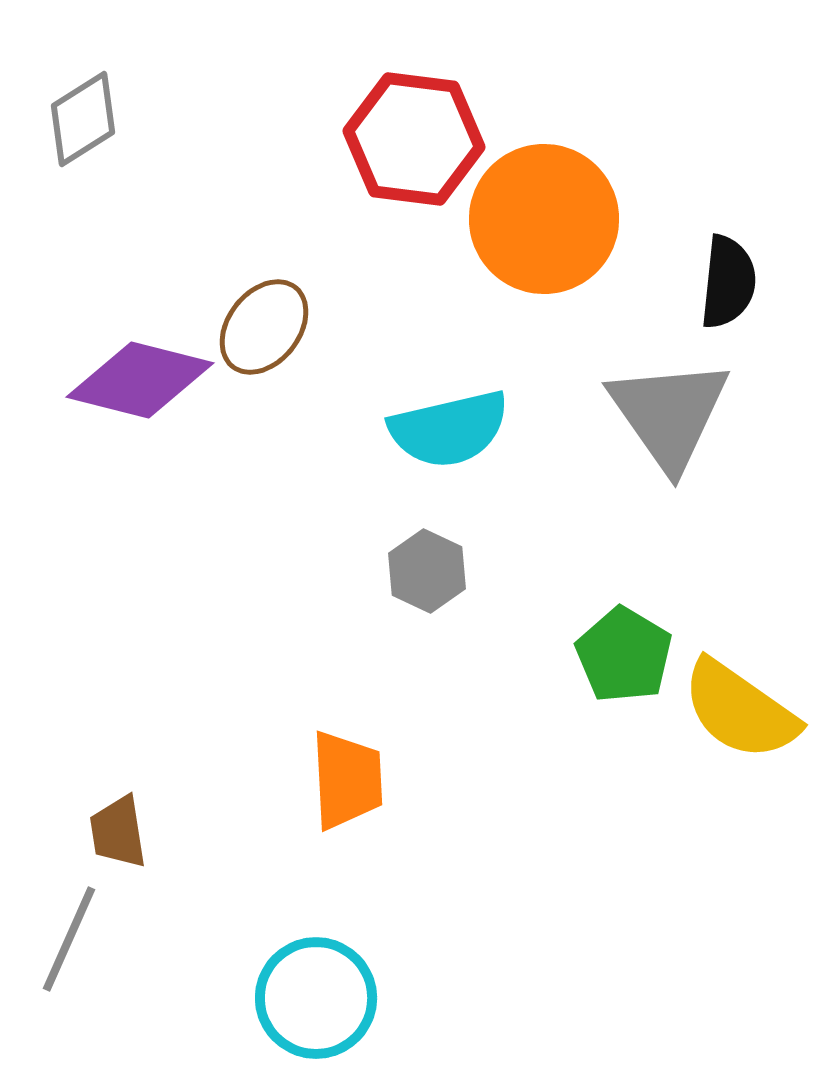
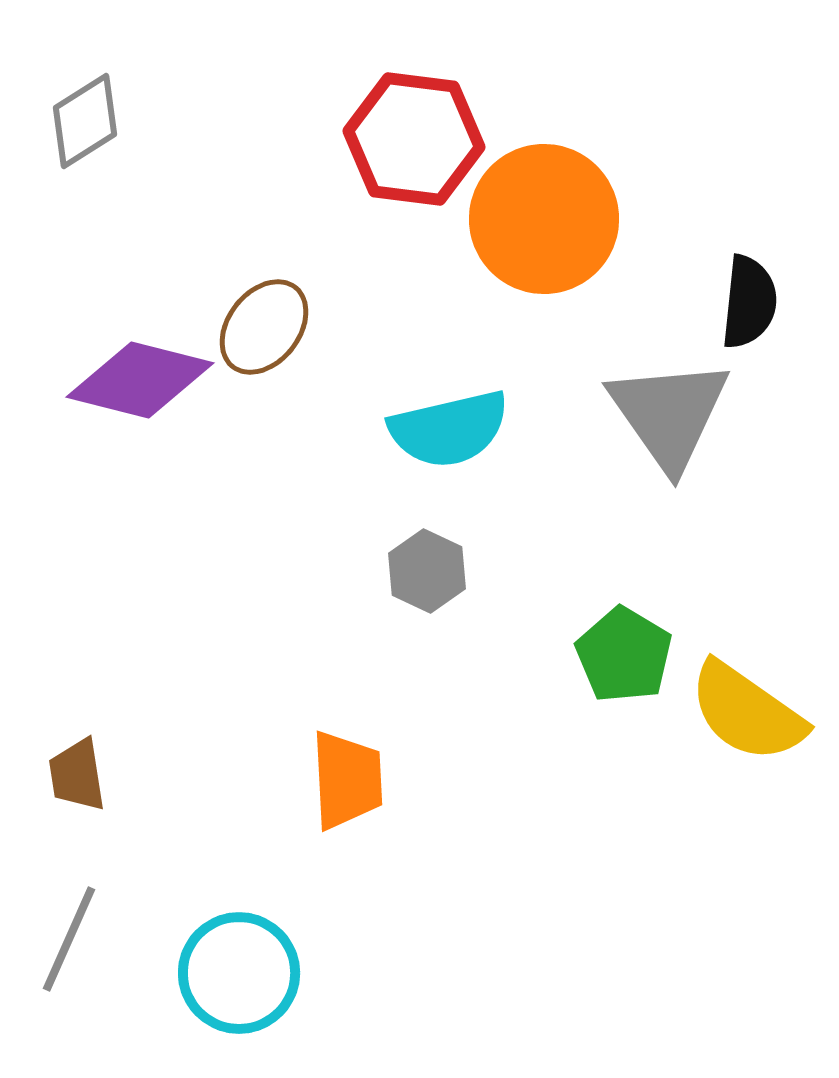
gray diamond: moved 2 px right, 2 px down
black semicircle: moved 21 px right, 20 px down
yellow semicircle: moved 7 px right, 2 px down
brown trapezoid: moved 41 px left, 57 px up
cyan circle: moved 77 px left, 25 px up
